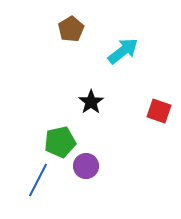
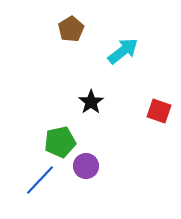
blue line: moved 2 px right; rotated 16 degrees clockwise
